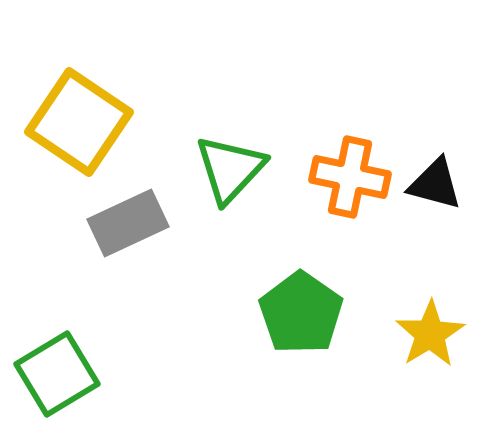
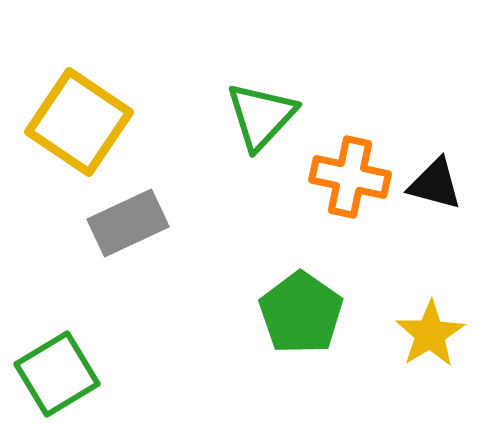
green triangle: moved 31 px right, 53 px up
